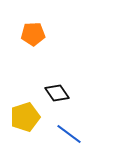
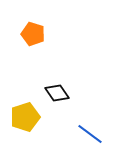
orange pentagon: rotated 20 degrees clockwise
blue line: moved 21 px right
